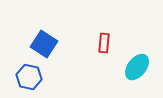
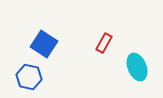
red rectangle: rotated 24 degrees clockwise
cyan ellipse: rotated 60 degrees counterclockwise
